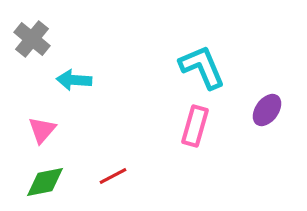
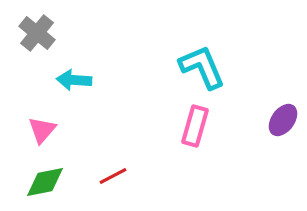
gray cross: moved 5 px right, 6 px up
purple ellipse: moved 16 px right, 10 px down
